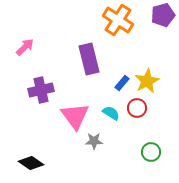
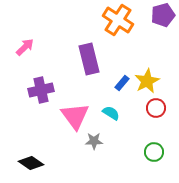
red circle: moved 19 px right
green circle: moved 3 px right
